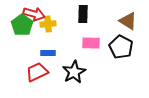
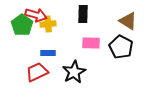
red arrow: moved 2 px right, 1 px down
